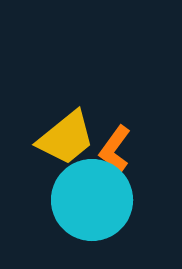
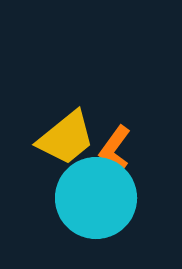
cyan circle: moved 4 px right, 2 px up
